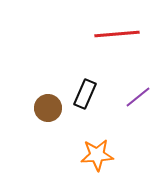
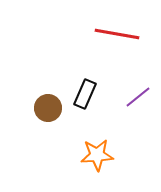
red line: rotated 15 degrees clockwise
